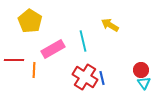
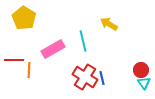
yellow pentagon: moved 6 px left, 3 px up
yellow arrow: moved 1 px left, 1 px up
orange line: moved 5 px left
